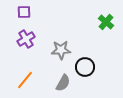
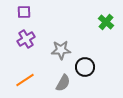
orange line: rotated 18 degrees clockwise
